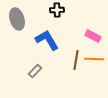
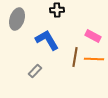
gray ellipse: rotated 35 degrees clockwise
brown line: moved 1 px left, 3 px up
